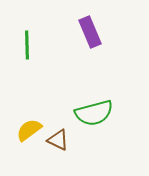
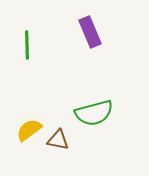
brown triangle: rotated 15 degrees counterclockwise
